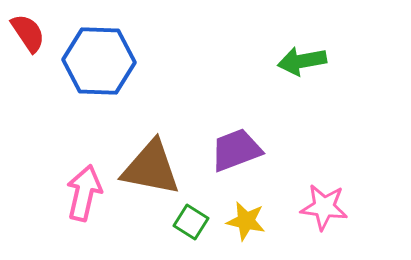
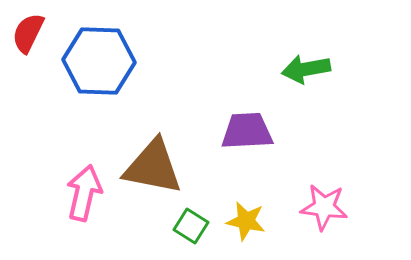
red semicircle: rotated 120 degrees counterclockwise
green arrow: moved 4 px right, 8 px down
purple trapezoid: moved 11 px right, 19 px up; rotated 18 degrees clockwise
brown triangle: moved 2 px right, 1 px up
green square: moved 4 px down
